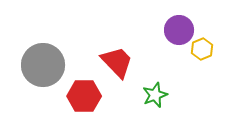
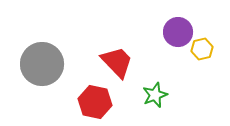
purple circle: moved 1 px left, 2 px down
yellow hexagon: rotated 10 degrees clockwise
gray circle: moved 1 px left, 1 px up
red hexagon: moved 11 px right, 6 px down; rotated 12 degrees clockwise
